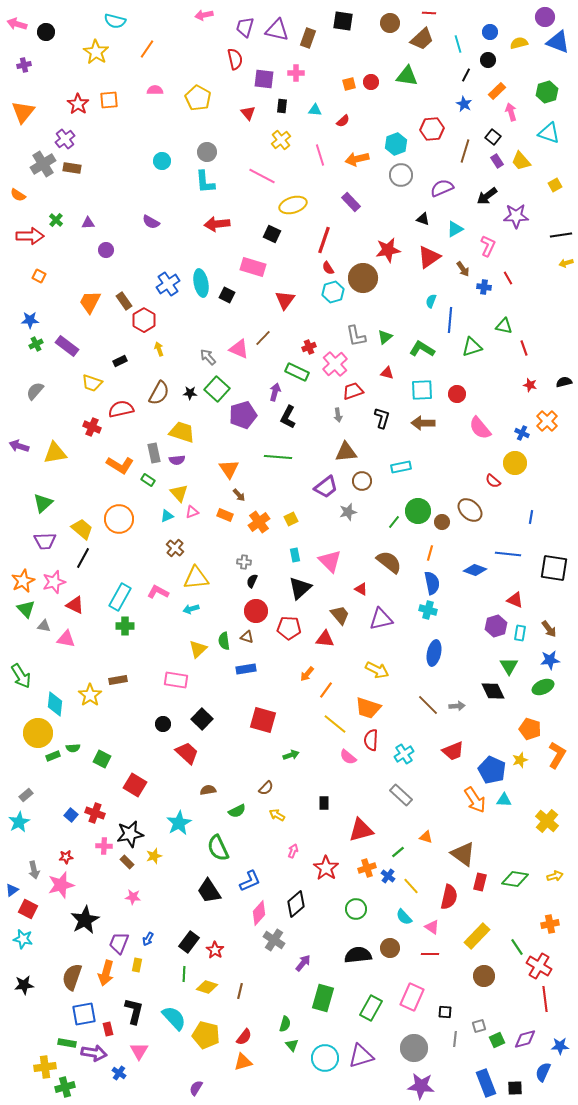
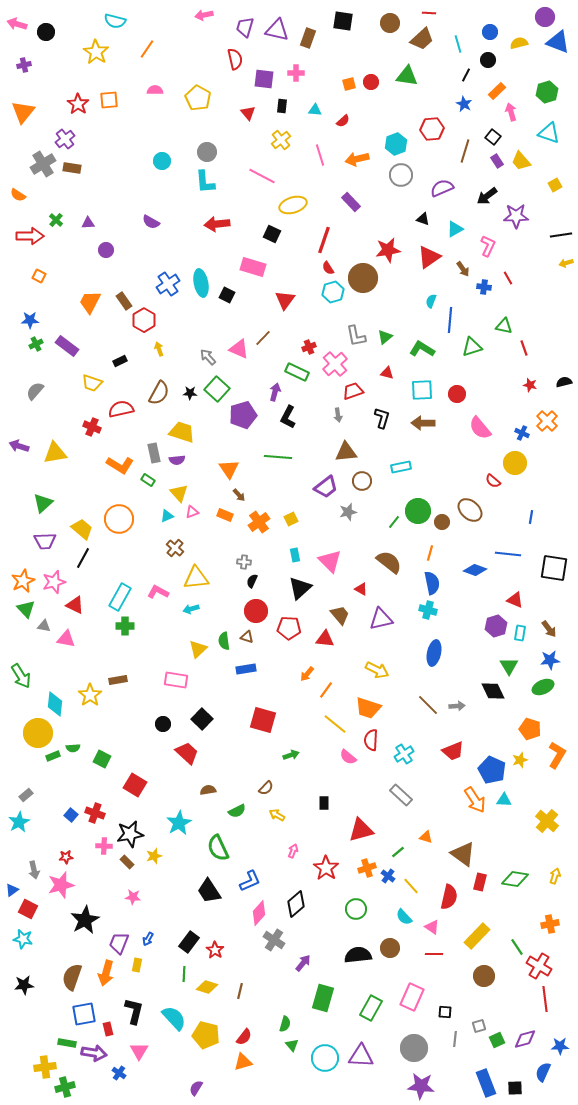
yellow arrow at (555, 876): rotated 56 degrees counterclockwise
red line at (430, 954): moved 4 px right
purple triangle at (361, 1056): rotated 20 degrees clockwise
